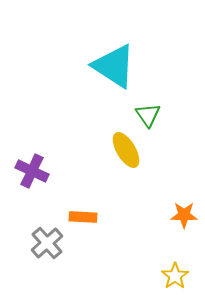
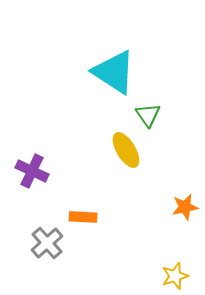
cyan triangle: moved 6 px down
orange star: moved 1 px right, 8 px up; rotated 12 degrees counterclockwise
yellow star: rotated 16 degrees clockwise
